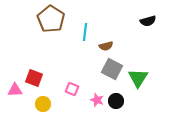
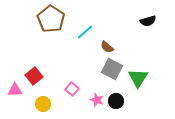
cyan line: rotated 42 degrees clockwise
brown semicircle: moved 1 px right, 1 px down; rotated 56 degrees clockwise
red square: moved 2 px up; rotated 30 degrees clockwise
pink square: rotated 16 degrees clockwise
